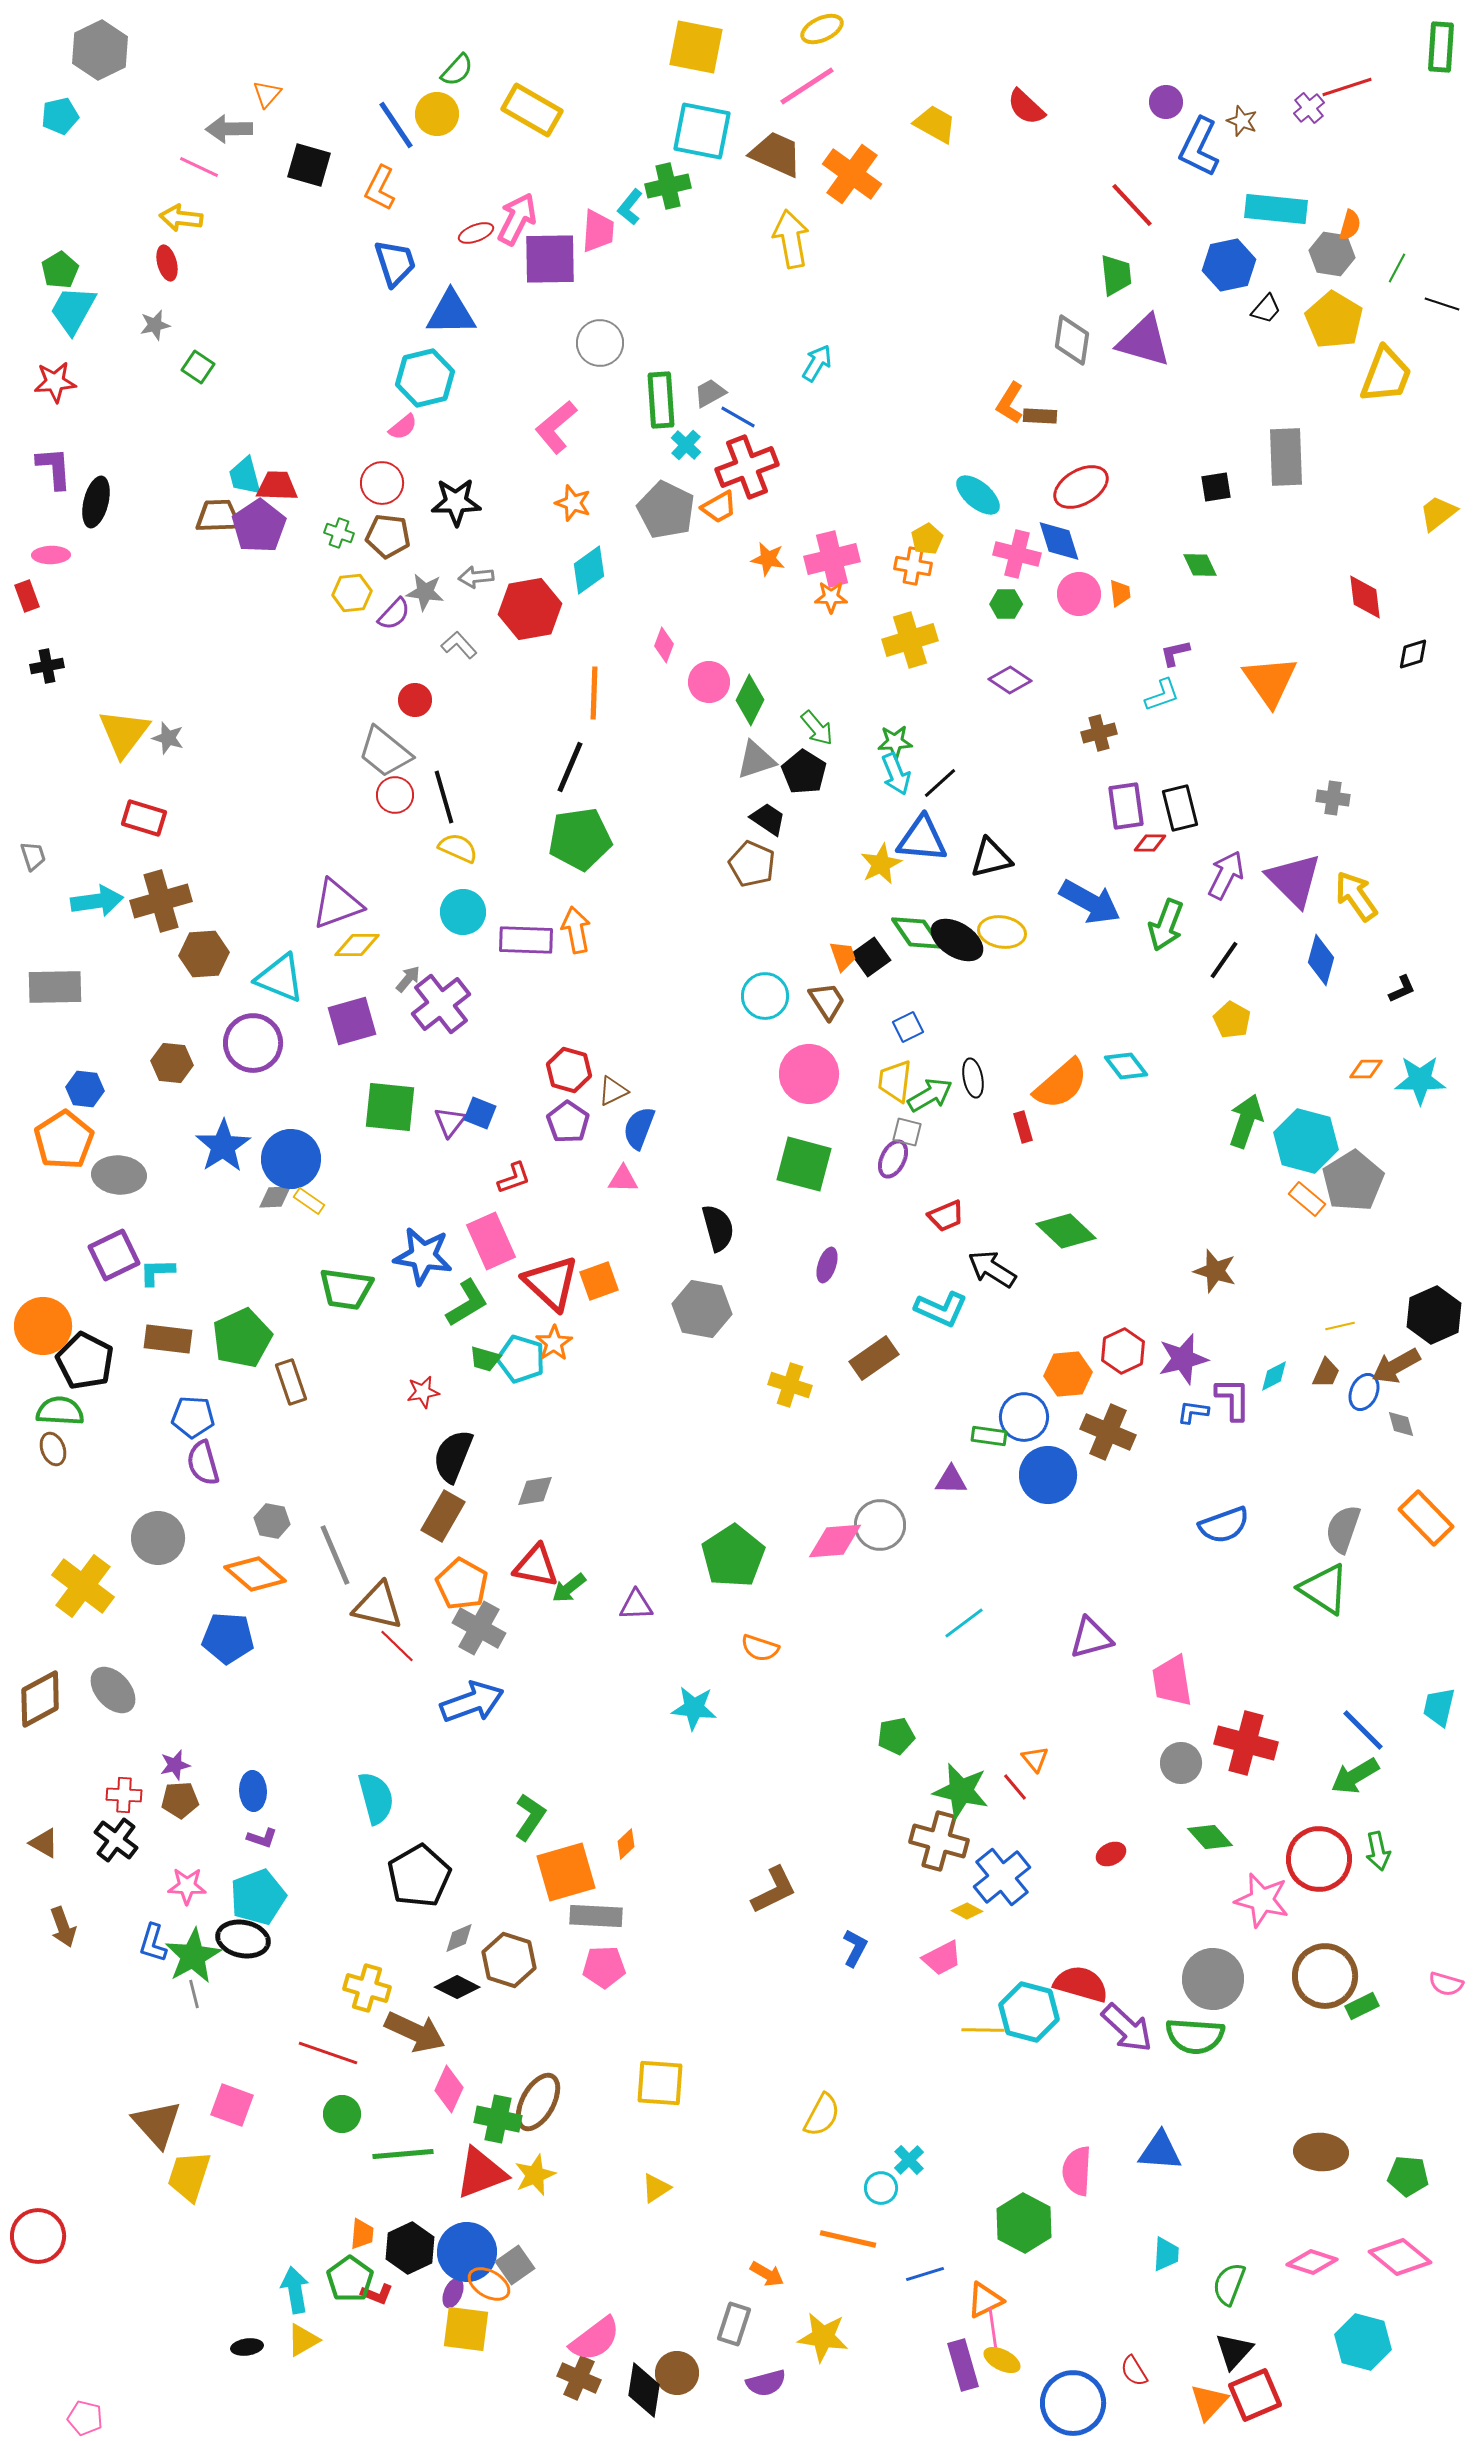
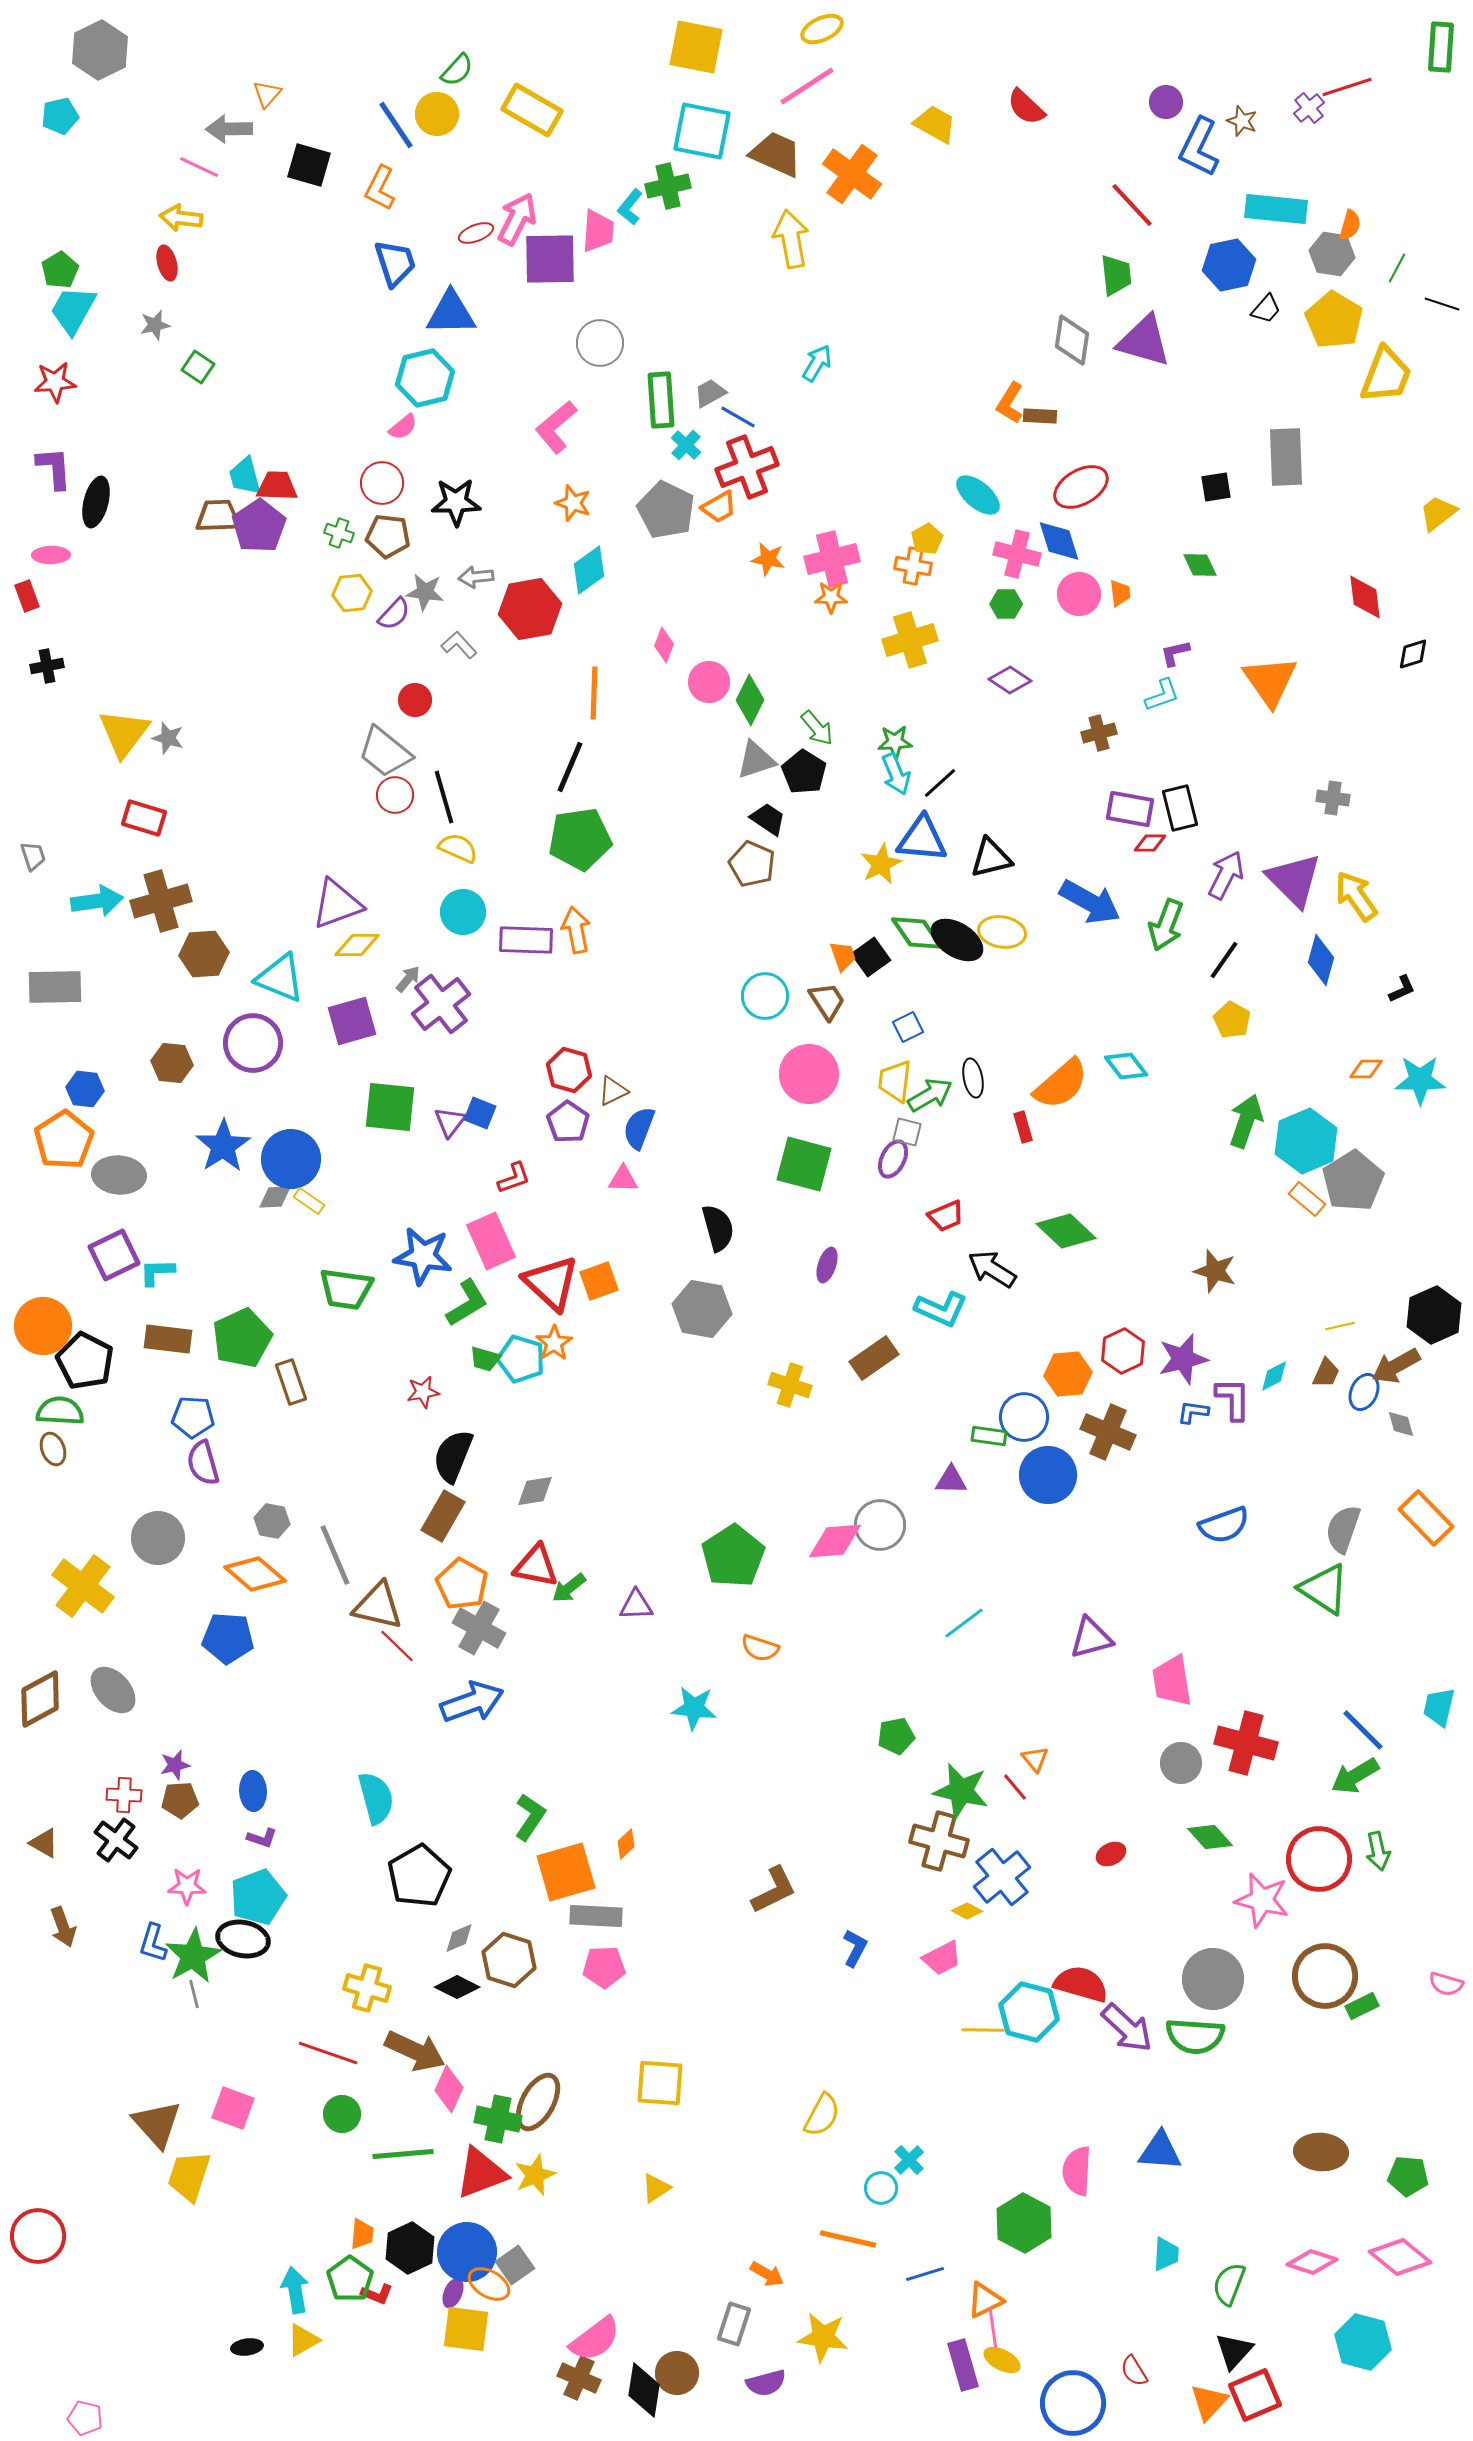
purple rectangle at (1126, 806): moved 4 px right, 3 px down; rotated 72 degrees counterclockwise
cyan hexagon at (1306, 1141): rotated 22 degrees clockwise
brown arrow at (415, 2032): moved 19 px down
pink square at (232, 2105): moved 1 px right, 3 px down
